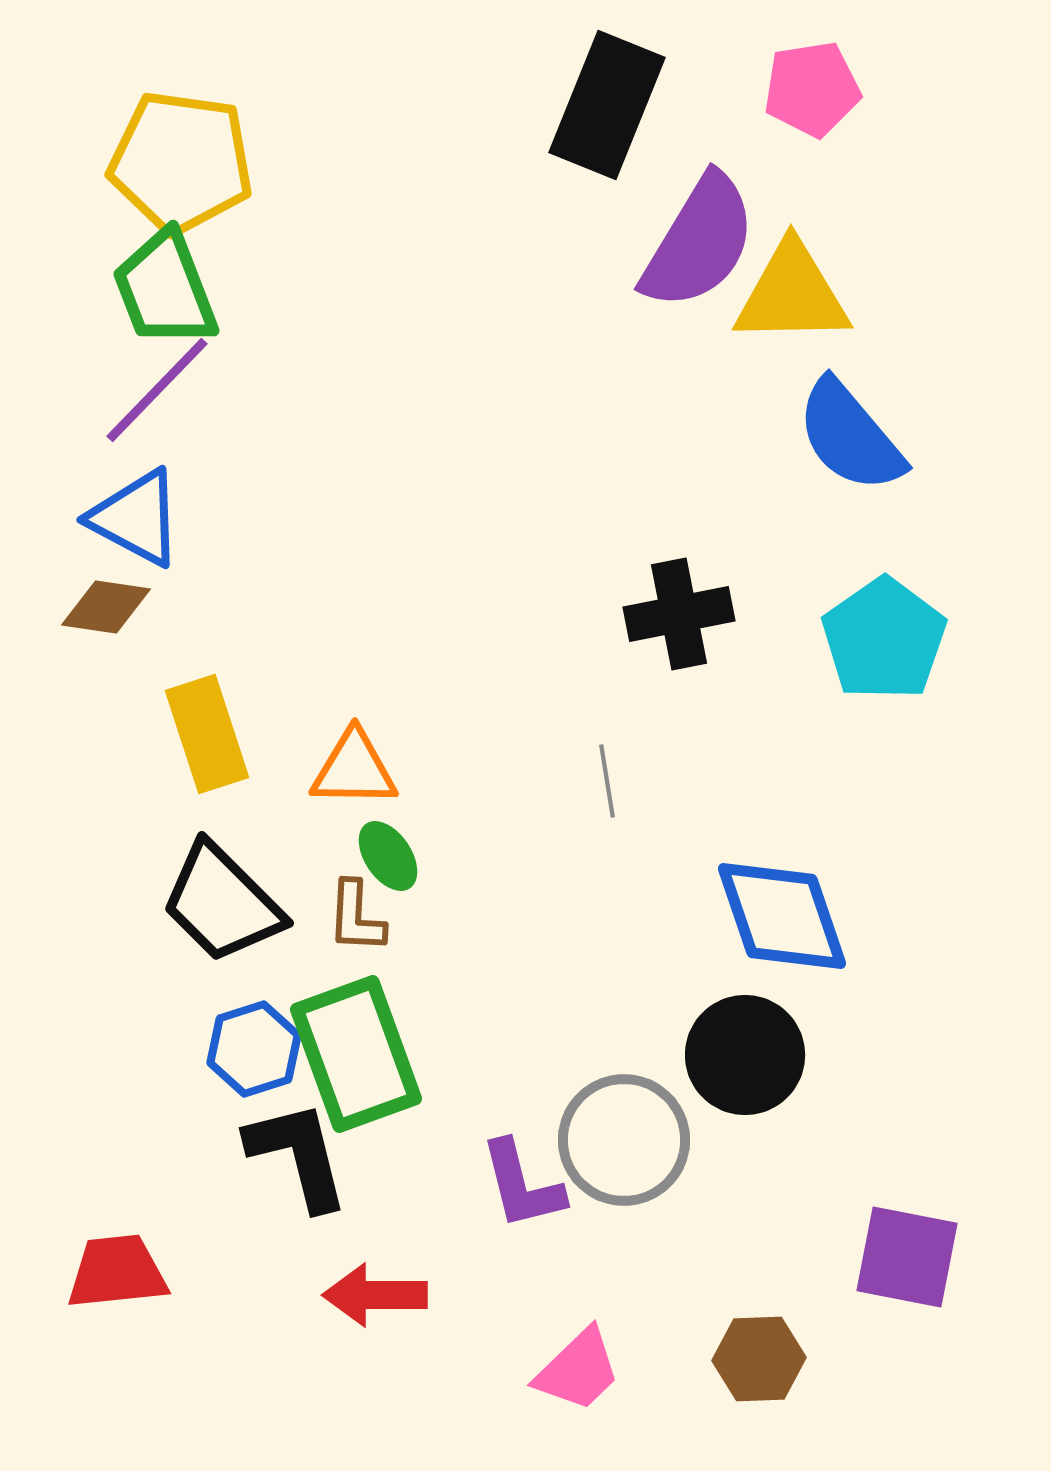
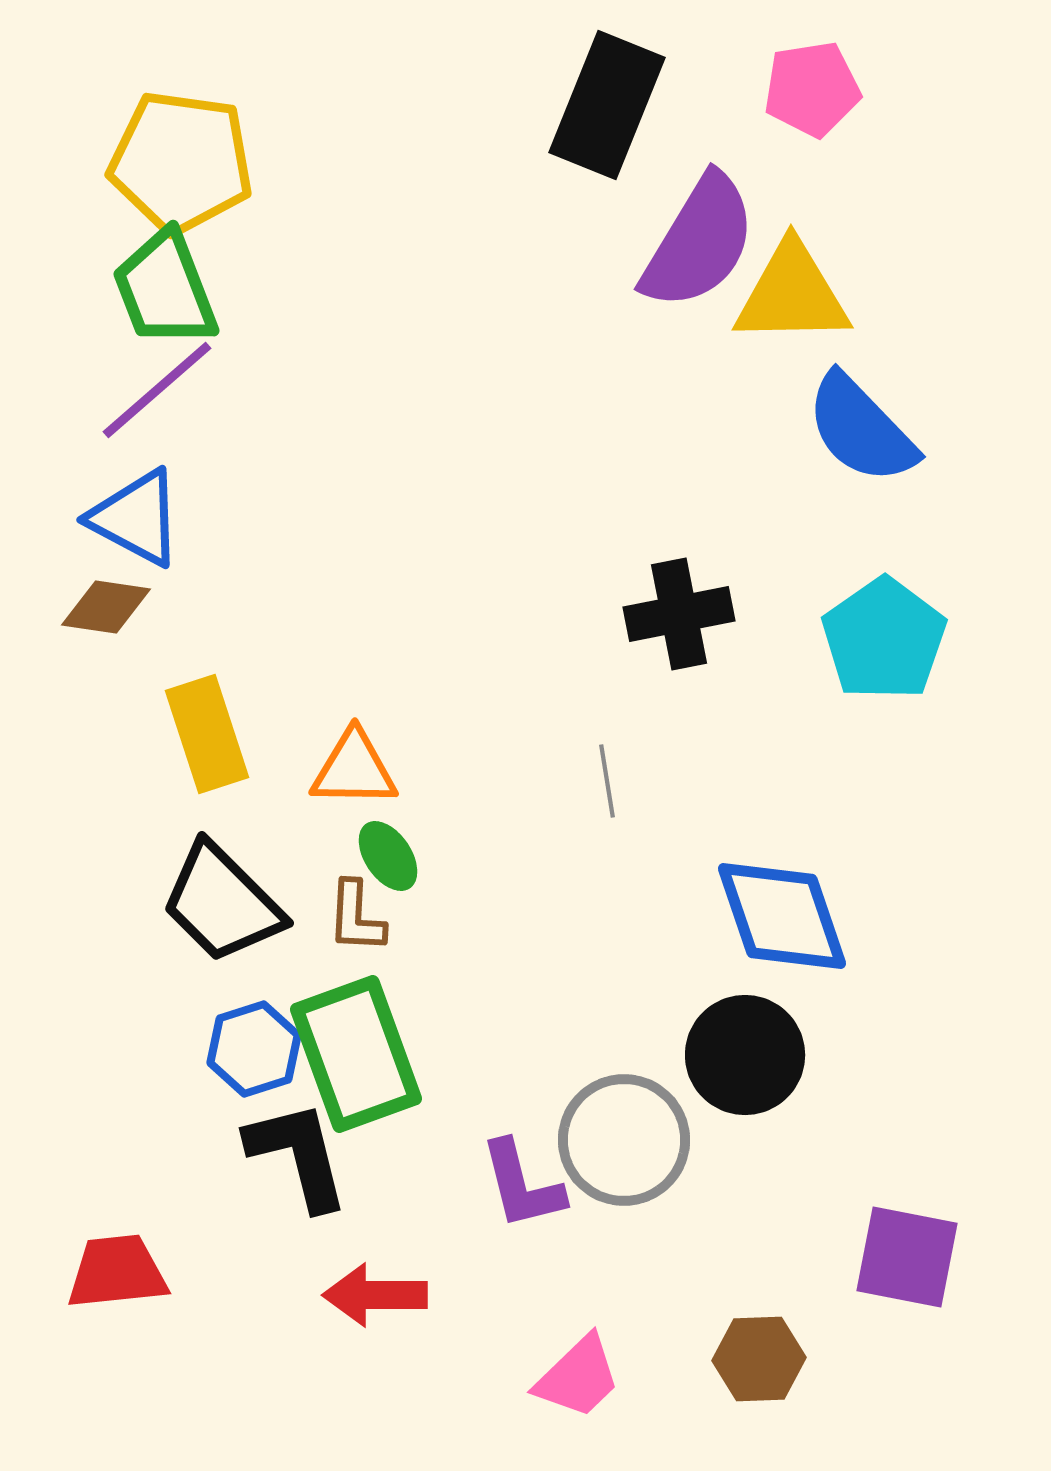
purple line: rotated 5 degrees clockwise
blue semicircle: moved 11 px right, 7 px up; rotated 4 degrees counterclockwise
pink trapezoid: moved 7 px down
